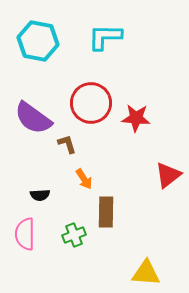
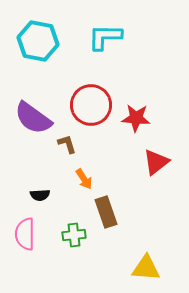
red circle: moved 2 px down
red triangle: moved 12 px left, 13 px up
brown rectangle: rotated 20 degrees counterclockwise
green cross: rotated 15 degrees clockwise
yellow triangle: moved 5 px up
